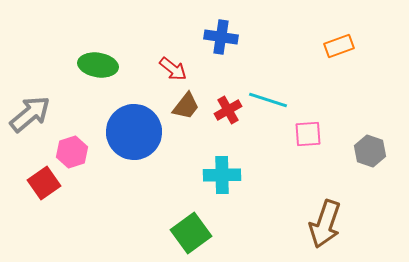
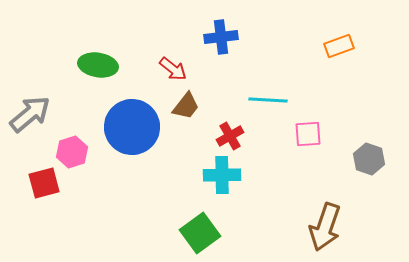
blue cross: rotated 16 degrees counterclockwise
cyan line: rotated 15 degrees counterclockwise
red cross: moved 2 px right, 26 px down
blue circle: moved 2 px left, 5 px up
gray hexagon: moved 1 px left, 8 px down
red square: rotated 20 degrees clockwise
brown arrow: moved 3 px down
green square: moved 9 px right
